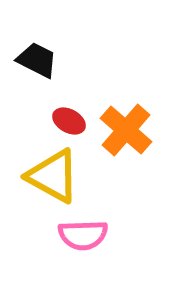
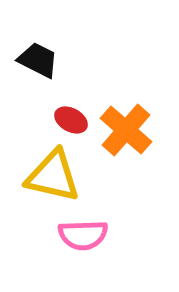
black trapezoid: moved 1 px right
red ellipse: moved 2 px right, 1 px up
yellow triangle: rotated 16 degrees counterclockwise
